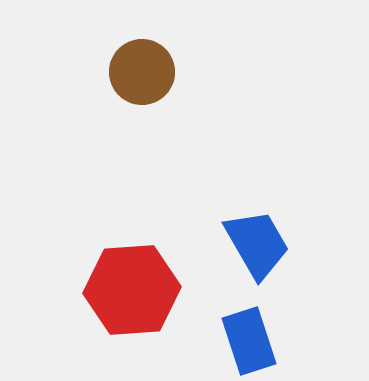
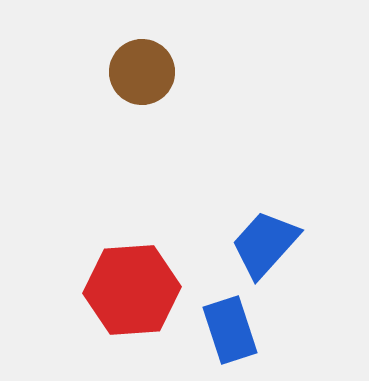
blue trapezoid: moved 8 px right; rotated 108 degrees counterclockwise
blue rectangle: moved 19 px left, 11 px up
